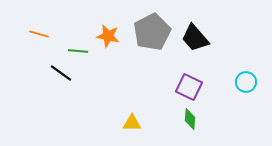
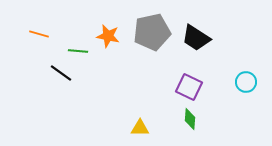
gray pentagon: rotated 15 degrees clockwise
black trapezoid: moved 1 px right; rotated 16 degrees counterclockwise
yellow triangle: moved 8 px right, 5 px down
